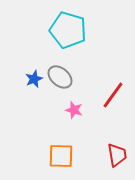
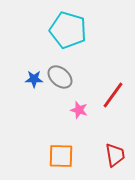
blue star: rotated 24 degrees clockwise
pink star: moved 5 px right
red trapezoid: moved 2 px left
